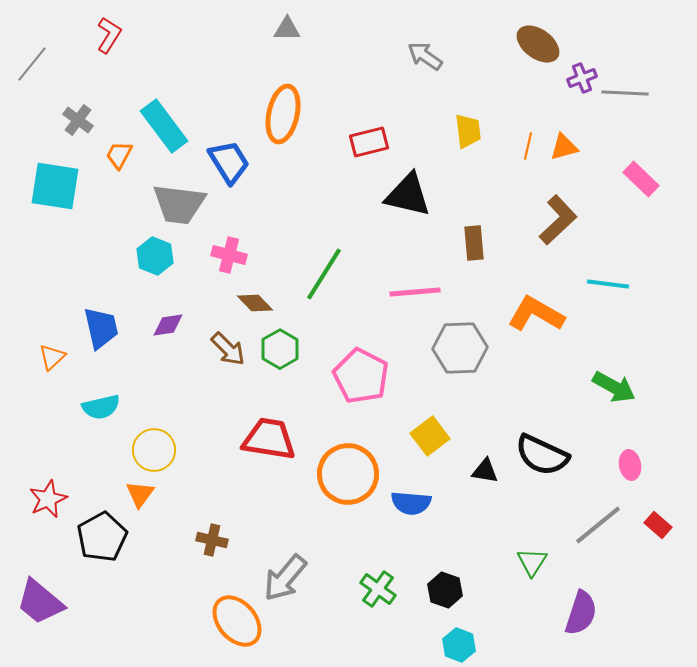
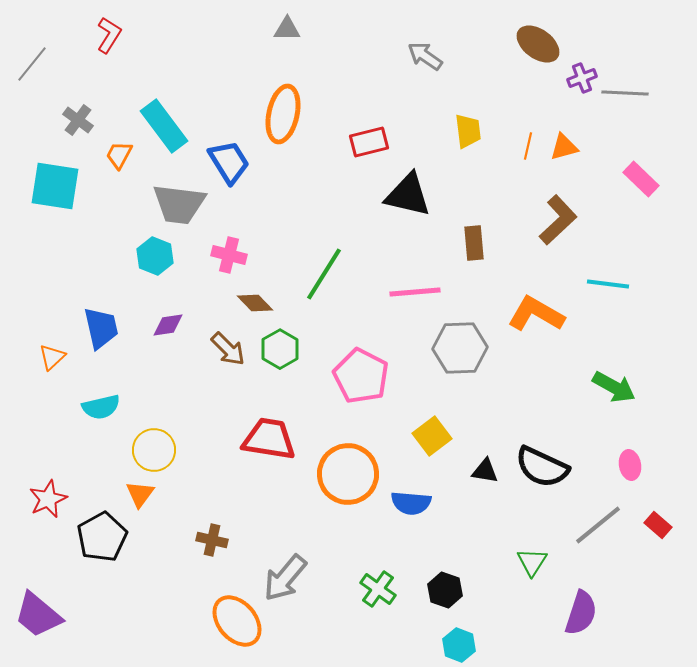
yellow square at (430, 436): moved 2 px right
black semicircle at (542, 455): moved 12 px down
purple trapezoid at (40, 602): moved 2 px left, 13 px down
